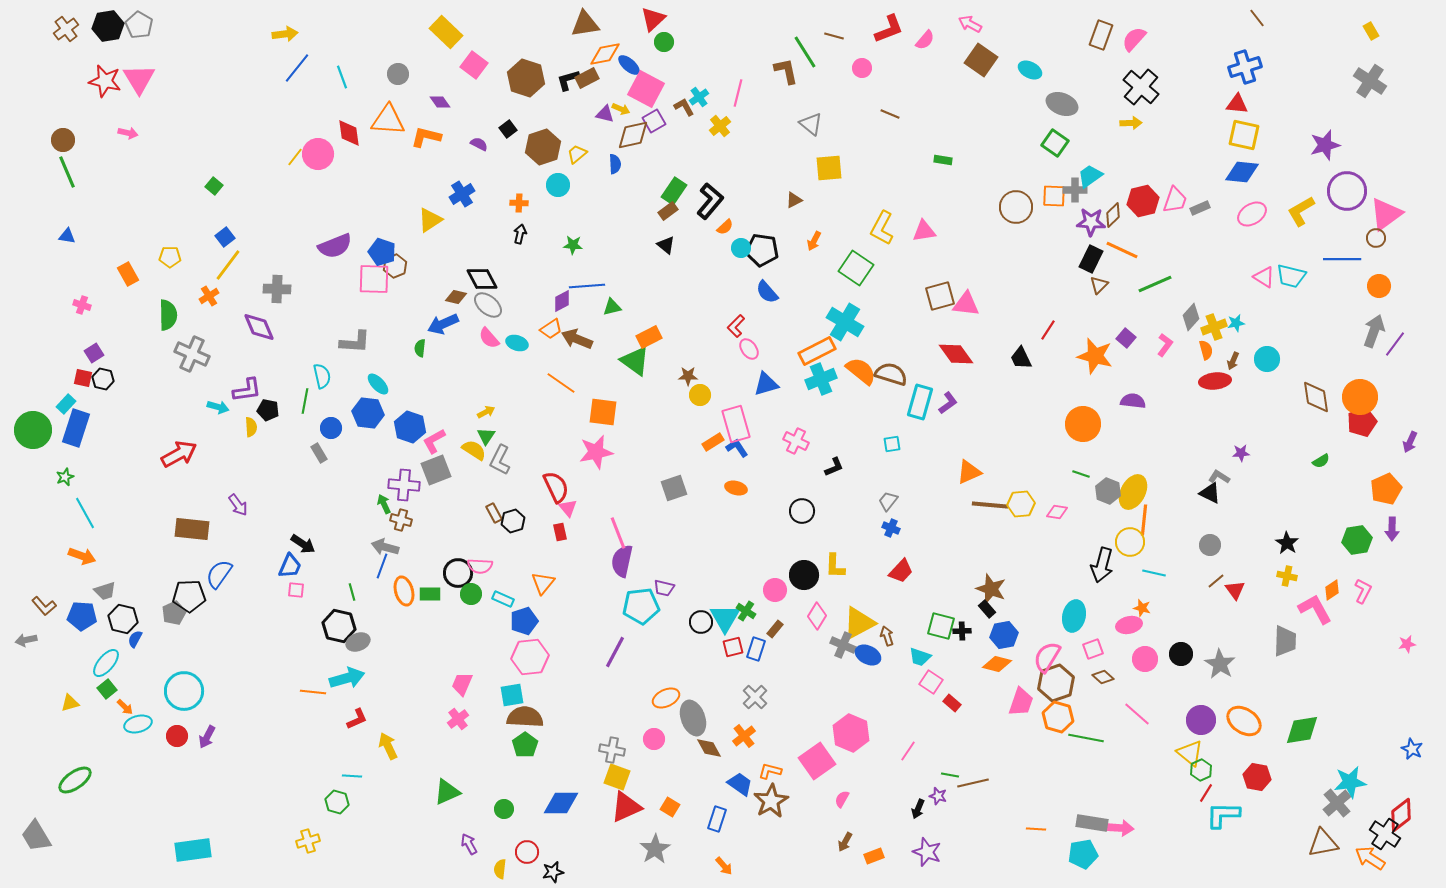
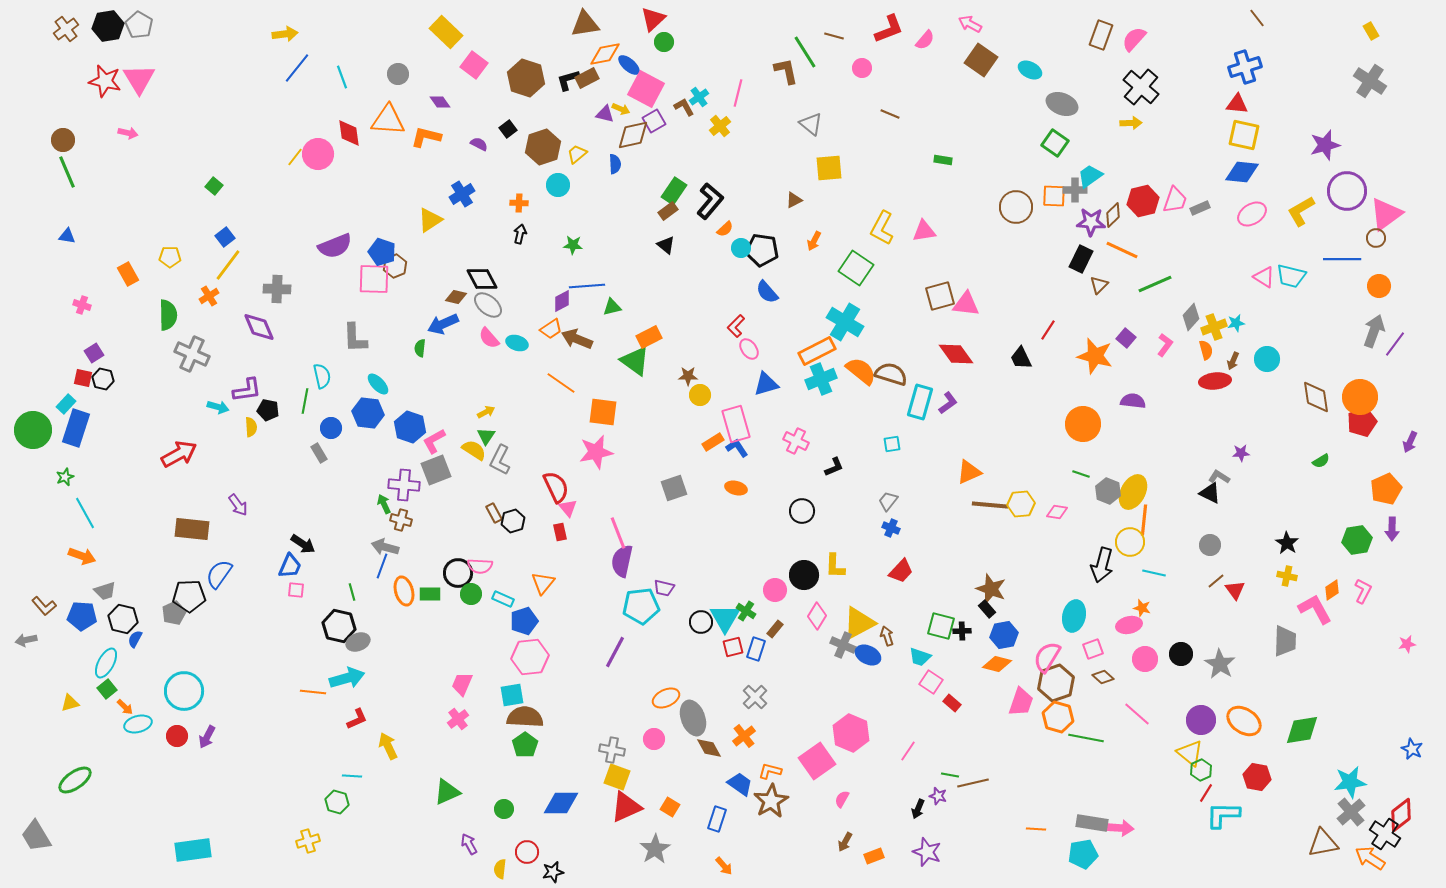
orange semicircle at (725, 227): moved 2 px down
black rectangle at (1091, 259): moved 10 px left
gray L-shape at (355, 342): moved 4 px up; rotated 84 degrees clockwise
cyan ellipse at (106, 663): rotated 12 degrees counterclockwise
gray cross at (1337, 803): moved 14 px right, 9 px down
